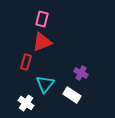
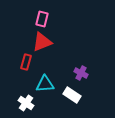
cyan triangle: rotated 48 degrees clockwise
